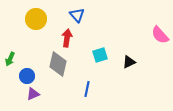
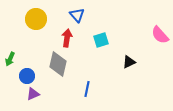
cyan square: moved 1 px right, 15 px up
